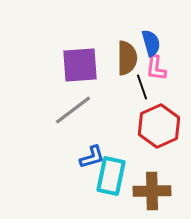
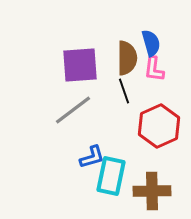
pink L-shape: moved 2 px left, 1 px down
black line: moved 18 px left, 4 px down
